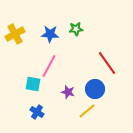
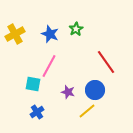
green star: rotated 24 degrees counterclockwise
blue star: rotated 18 degrees clockwise
red line: moved 1 px left, 1 px up
blue circle: moved 1 px down
blue cross: rotated 24 degrees clockwise
